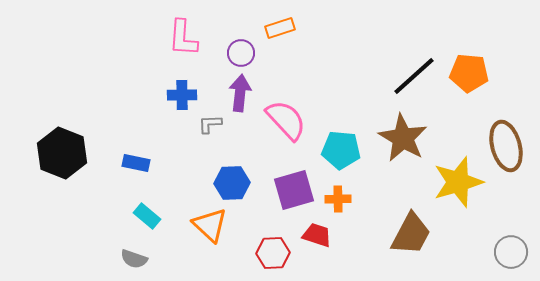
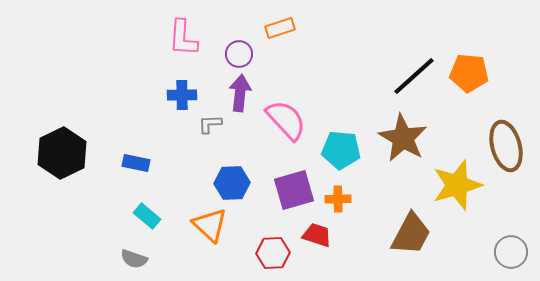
purple circle: moved 2 px left, 1 px down
black hexagon: rotated 12 degrees clockwise
yellow star: moved 1 px left, 3 px down
